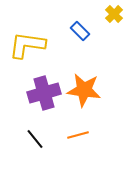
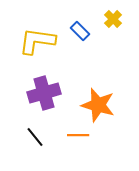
yellow cross: moved 1 px left, 5 px down
yellow L-shape: moved 10 px right, 4 px up
orange star: moved 14 px right, 15 px down; rotated 8 degrees clockwise
orange line: rotated 15 degrees clockwise
black line: moved 2 px up
